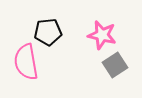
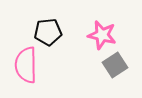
pink semicircle: moved 3 px down; rotated 9 degrees clockwise
